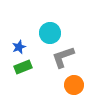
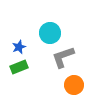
green rectangle: moved 4 px left
